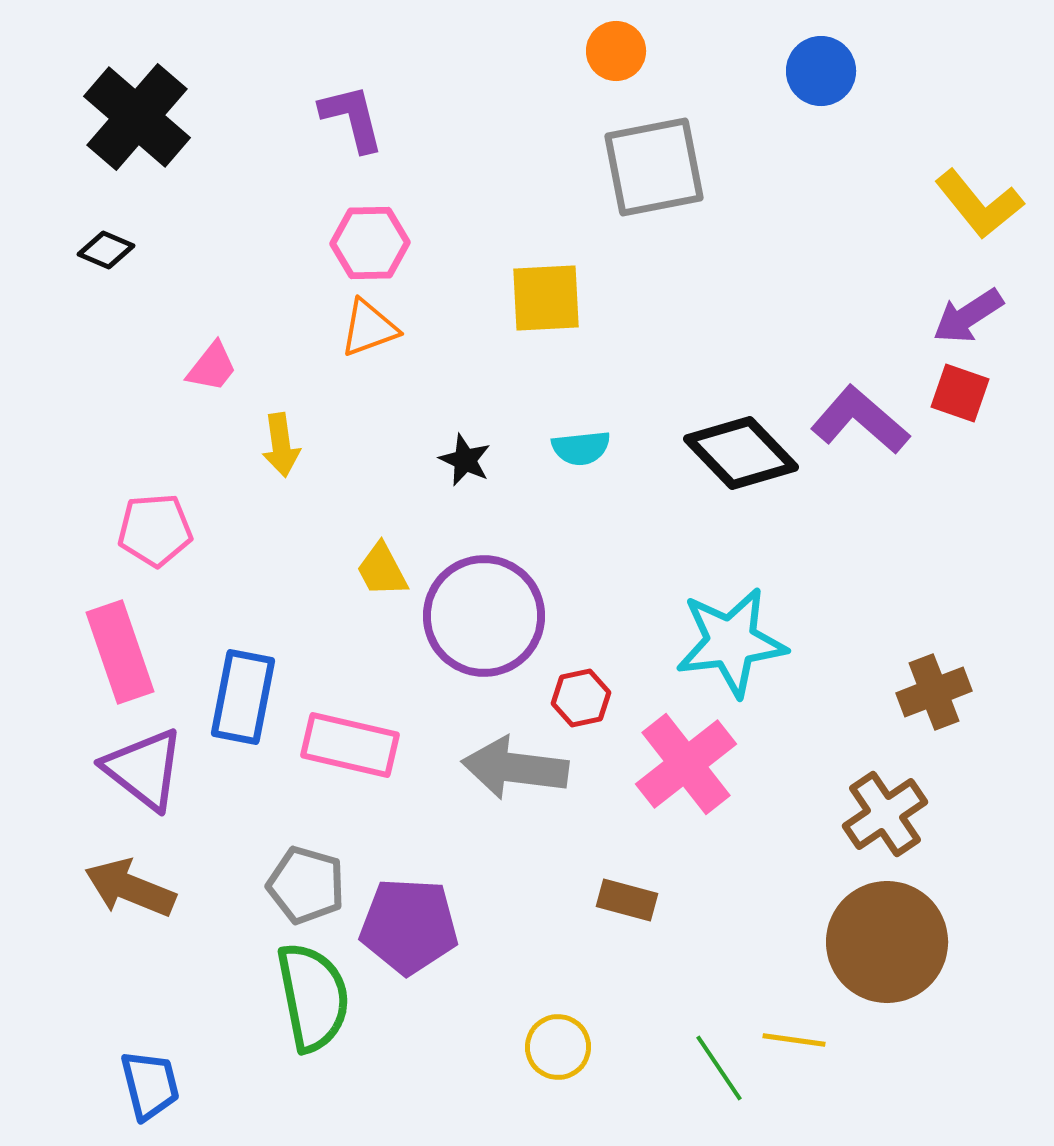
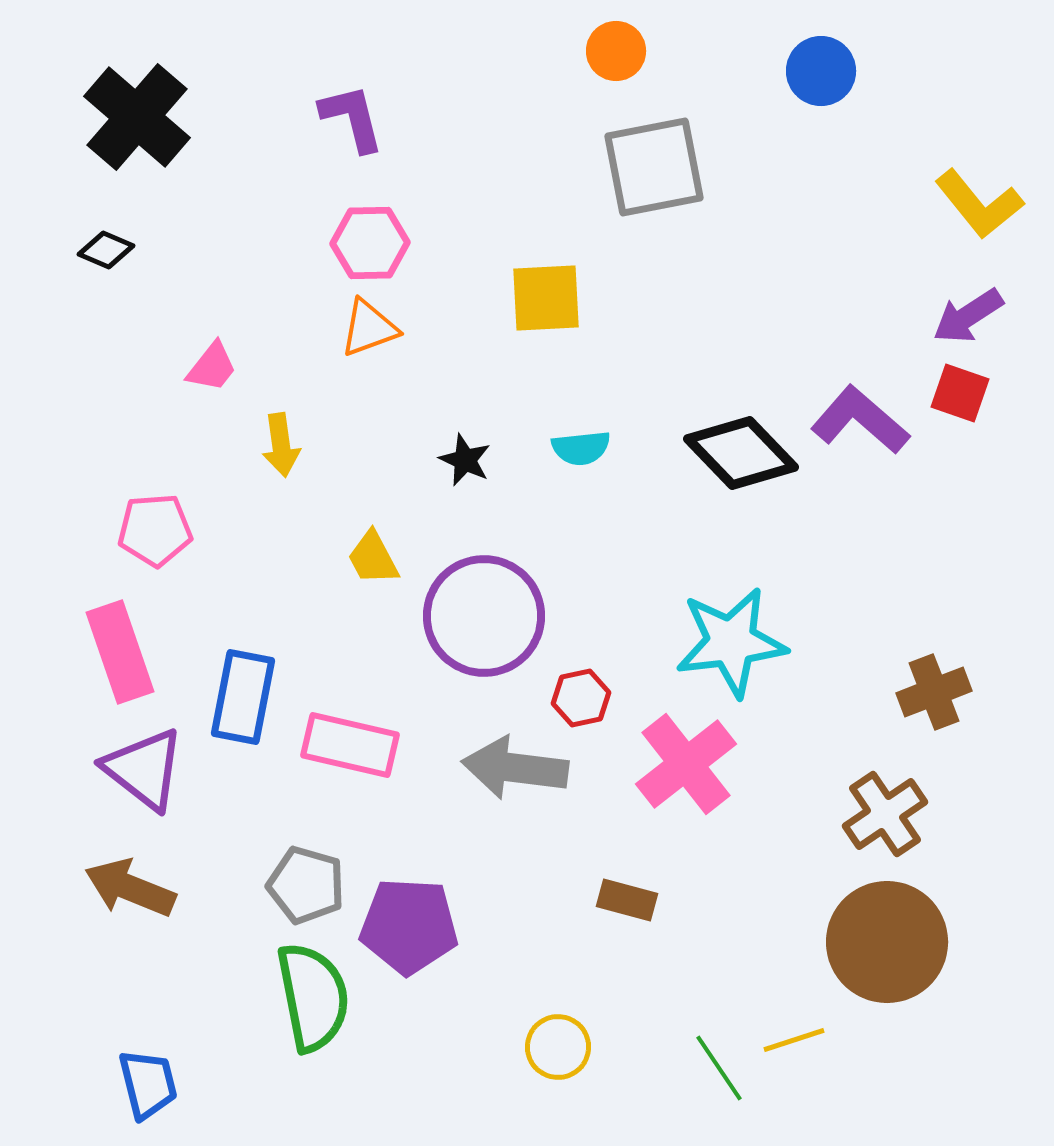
yellow trapezoid at (382, 570): moved 9 px left, 12 px up
yellow line at (794, 1040): rotated 26 degrees counterclockwise
blue trapezoid at (150, 1085): moved 2 px left, 1 px up
